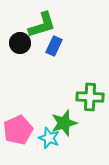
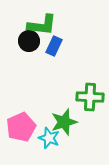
green L-shape: rotated 24 degrees clockwise
black circle: moved 9 px right, 2 px up
green star: moved 1 px up
pink pentagon: moved 3 px right, 3 px up
